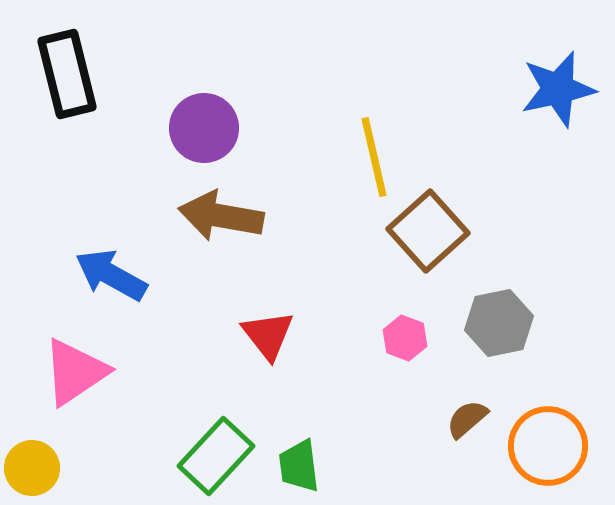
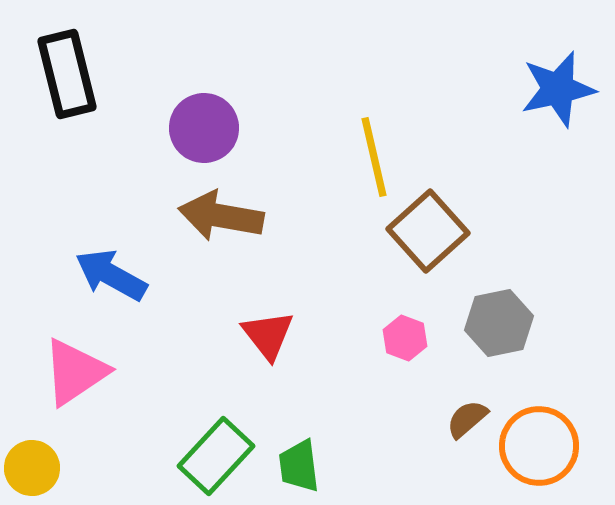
orange circle: moved 9 px left
